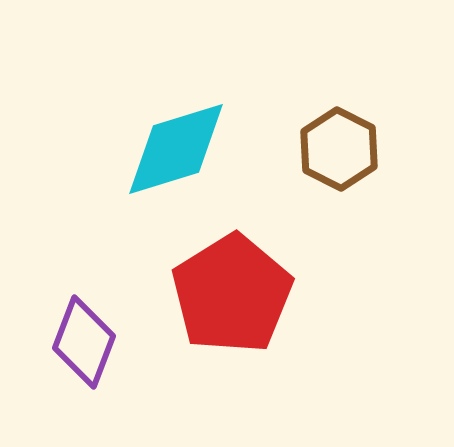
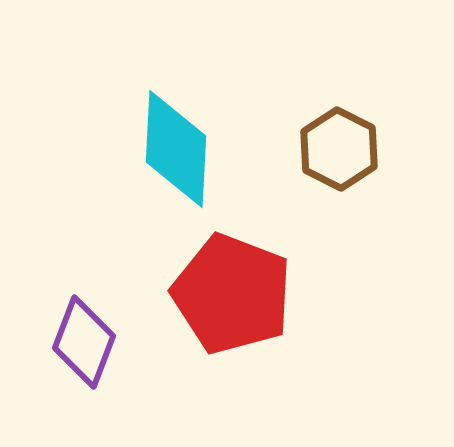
cyan diamond: rotated 70 degrees counterclockwise
red pentagon: rotated 19 degrees counterclockwise
